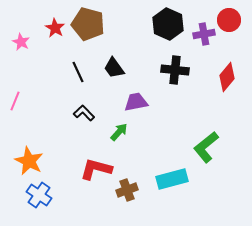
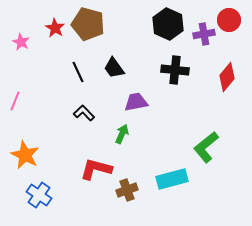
green arrow: moved 3 px right, 2 px down; rotated 18 degrees counterclockwise
orange star: moved 4 px left, 6 px up
